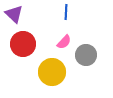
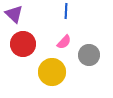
blue line: moved 1 px up
gray circle: moved 3 px right
